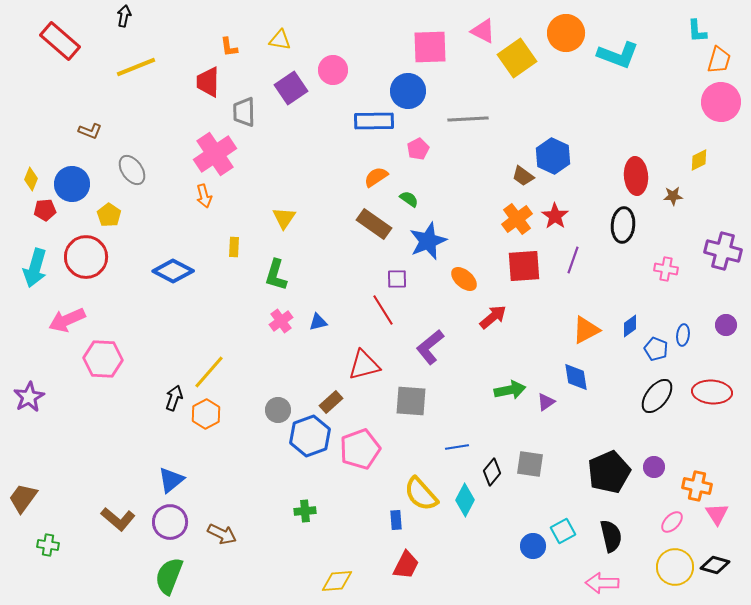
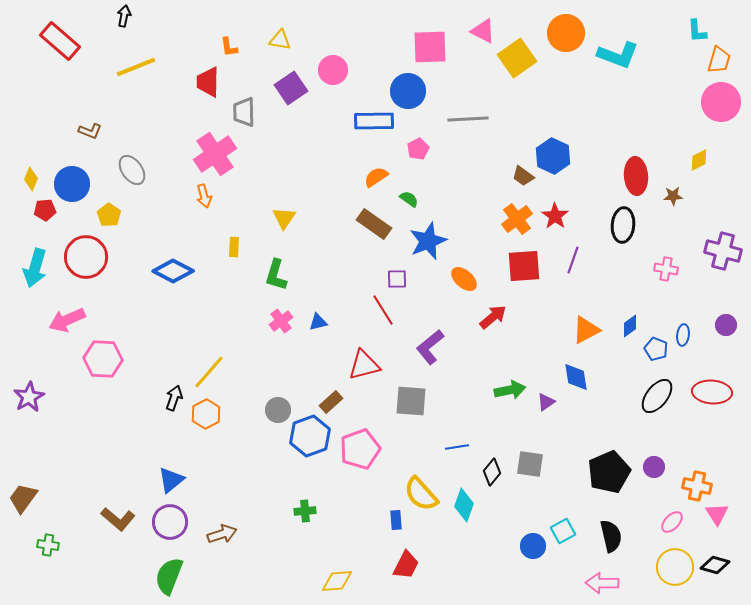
cyan diamond at (465, 500): moved 1 px left, 5 px down; rotated 8 degrees counterclockwise
brown arrow at (222, 534): rotated 44 degrees counterclockwise
